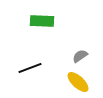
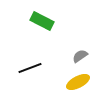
green rectangle: rotated 25 degrees clockwise
yellow ellipse: rotated 70 degrees counterclockwise
